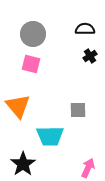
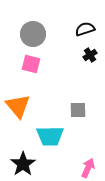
black semicircle: rotated 18 degrees counterclockwise
black cross: moved 1 px up
